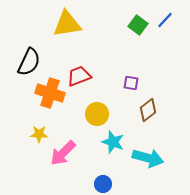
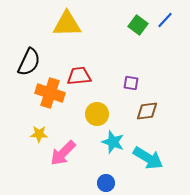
yellow triangle: rotated 8 degrees clockwise
red trapezoid: rotated 15 degrees clockwise
brown diamond: moved 1 px left, 1 px down; rotated 30 degrees clockwise
cyan arrow: rotated 16 degrees clockwise
blue circle: moved 3 px right, 1 px up
